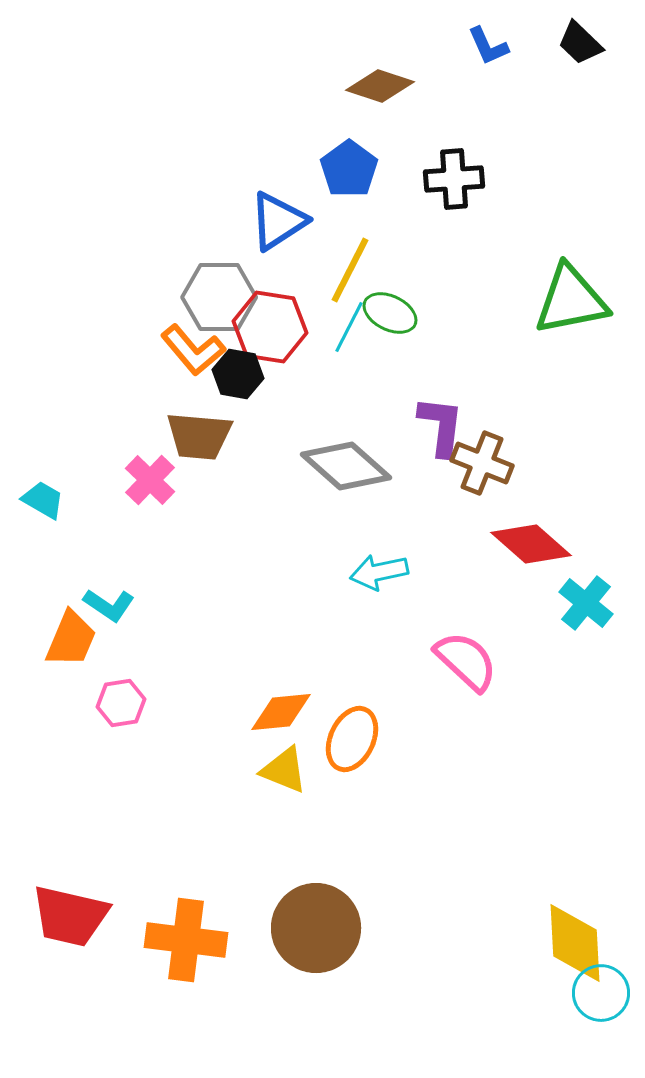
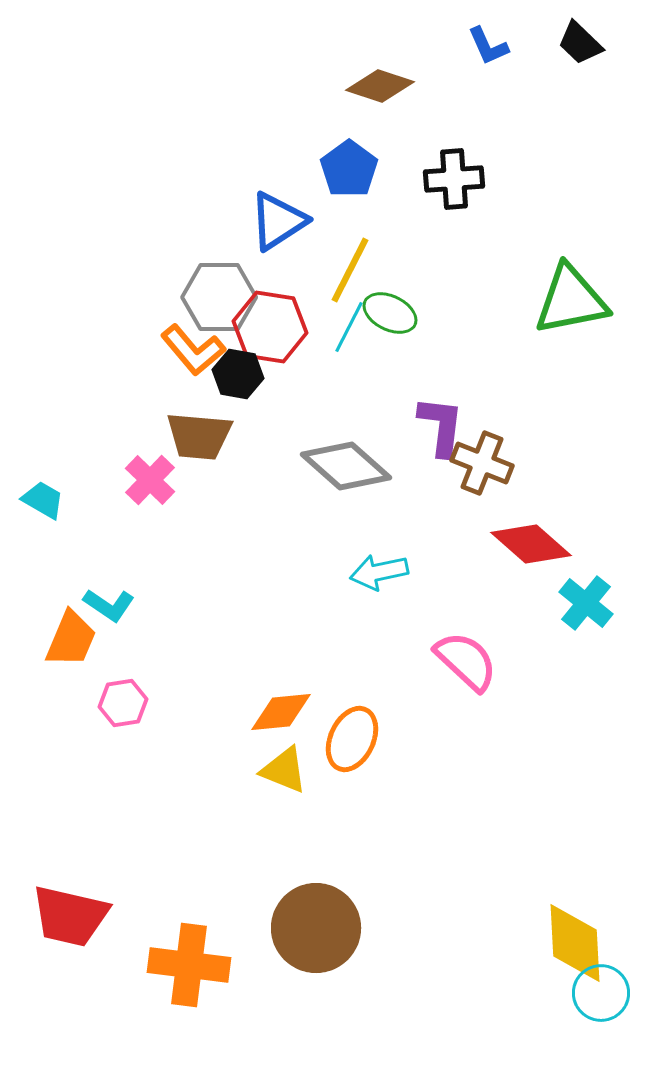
pink hexagon: moved 2 px right
orange cross: moved 3 px right, 25 px down
